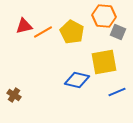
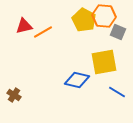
yellow pentagon: moved 12 px right, 12 px up
blue line: rotated 54 degrees clockwise
